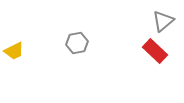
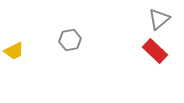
gray triangle: moved 4 px left, 2 px up
gray hexagon: moved 7 px left, 3 px up
